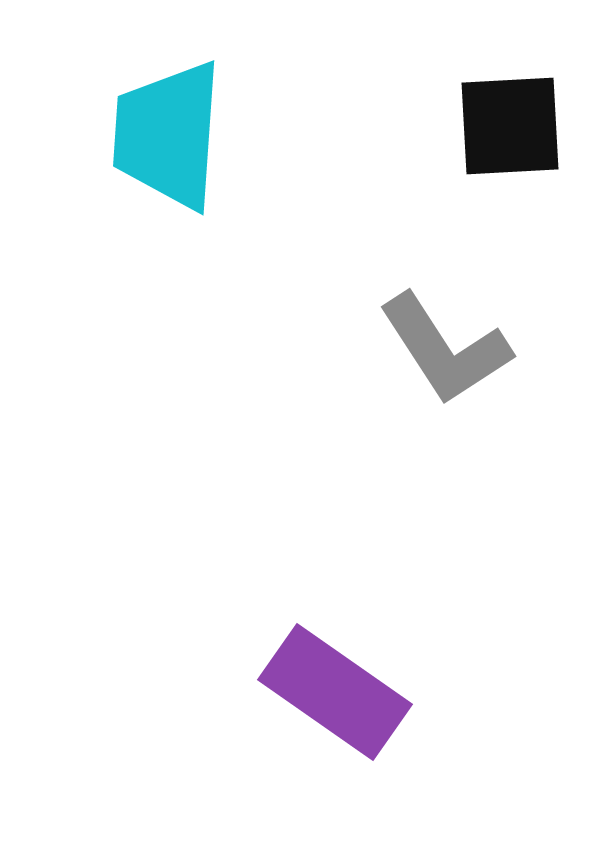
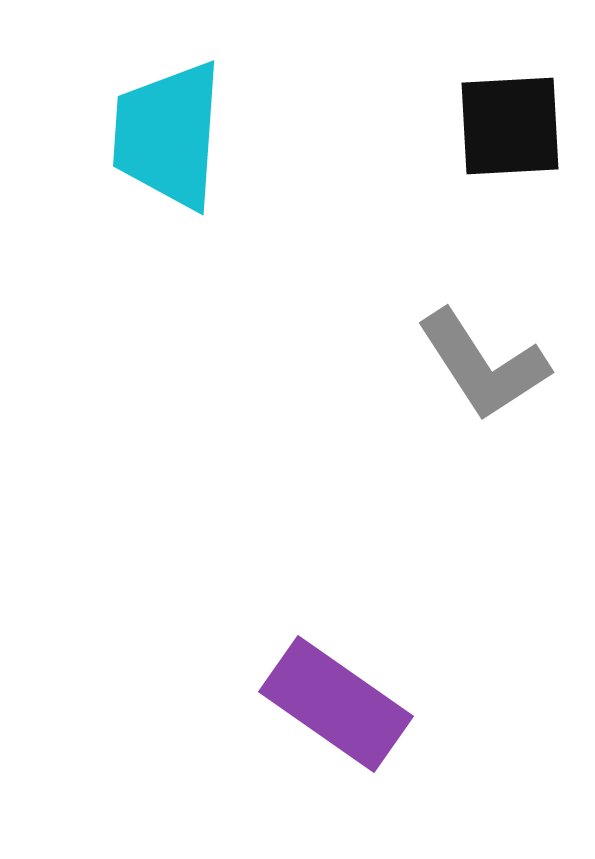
gray L-shape: moved 38 px right, 16 px down
purple rectangle: moved 1 px right, 12 px down
